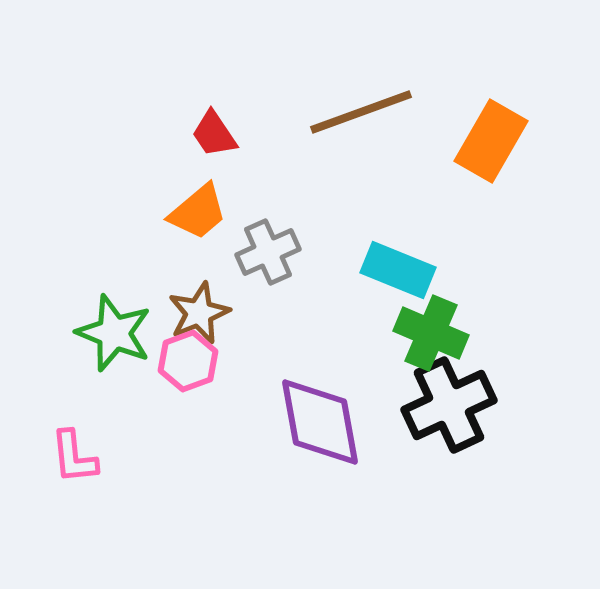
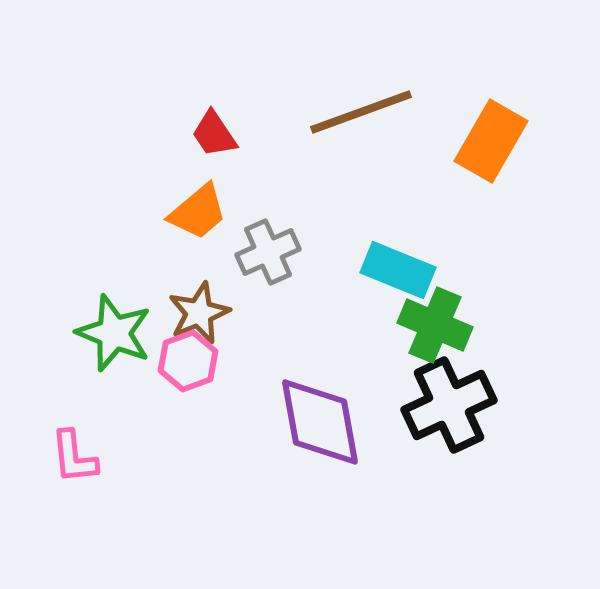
green cross: moved 4 px right, 8 px up
